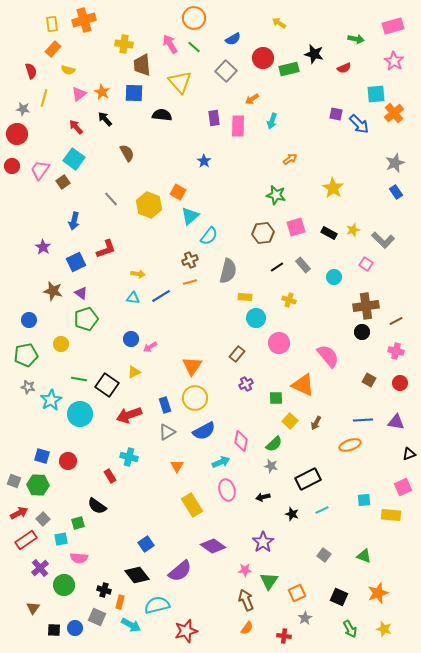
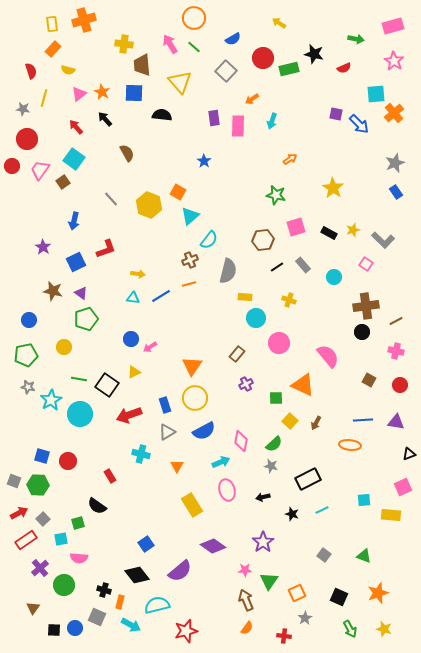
red circle at (17, 134): moved 10 px right, 5 px down
brown hexagon at (263, 233): moved 7 px down
cyan semicircle at (209, 236): moved 4 px down
orange line at (190, 282): moved 1 px left, 2 px down
yellow circle at (61, 344): moved 3 px right, 3 px down
red circle at (400, 383): moved 2 px down
orange ellipse at (350, 445): rotated 25 degrees clockwise
cyan cross at (129, 457): moved 12 px right, 3 px up
